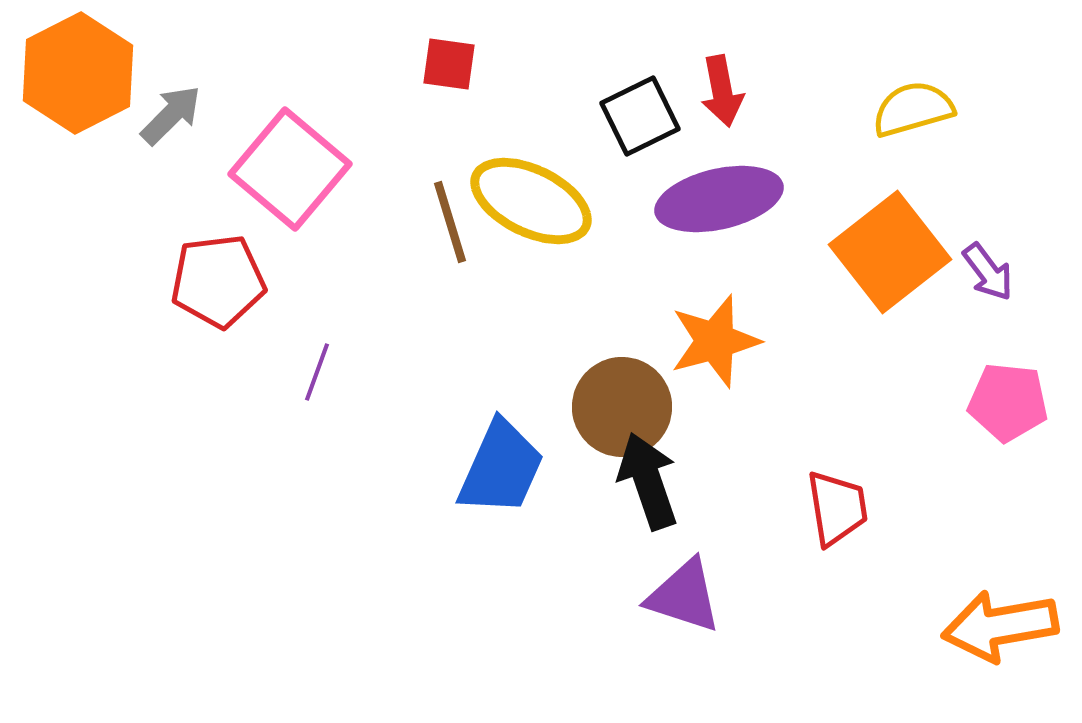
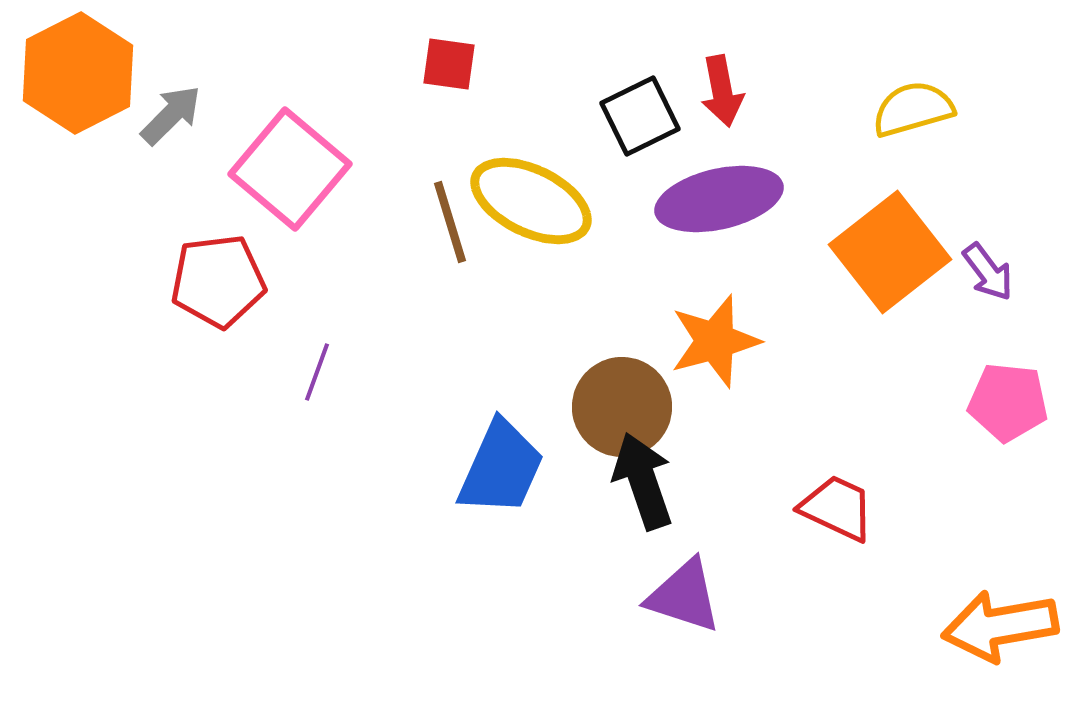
black arrow: moved 5 px left
red trapezoid: rotated 56 degrees counterclockwise
